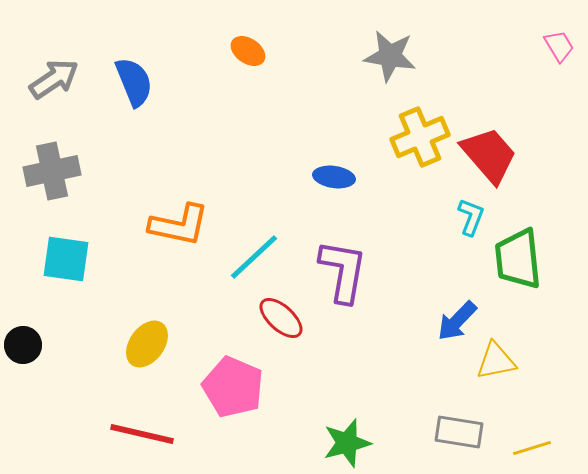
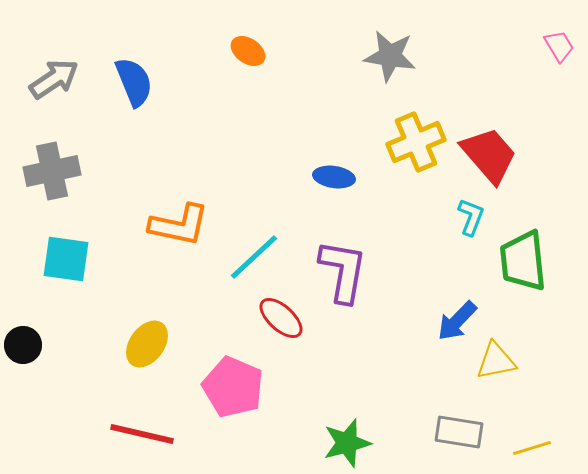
yellow cross: moved 4 px left, 5 px down
green trapezoid: moved 5 px right, 2 px down
